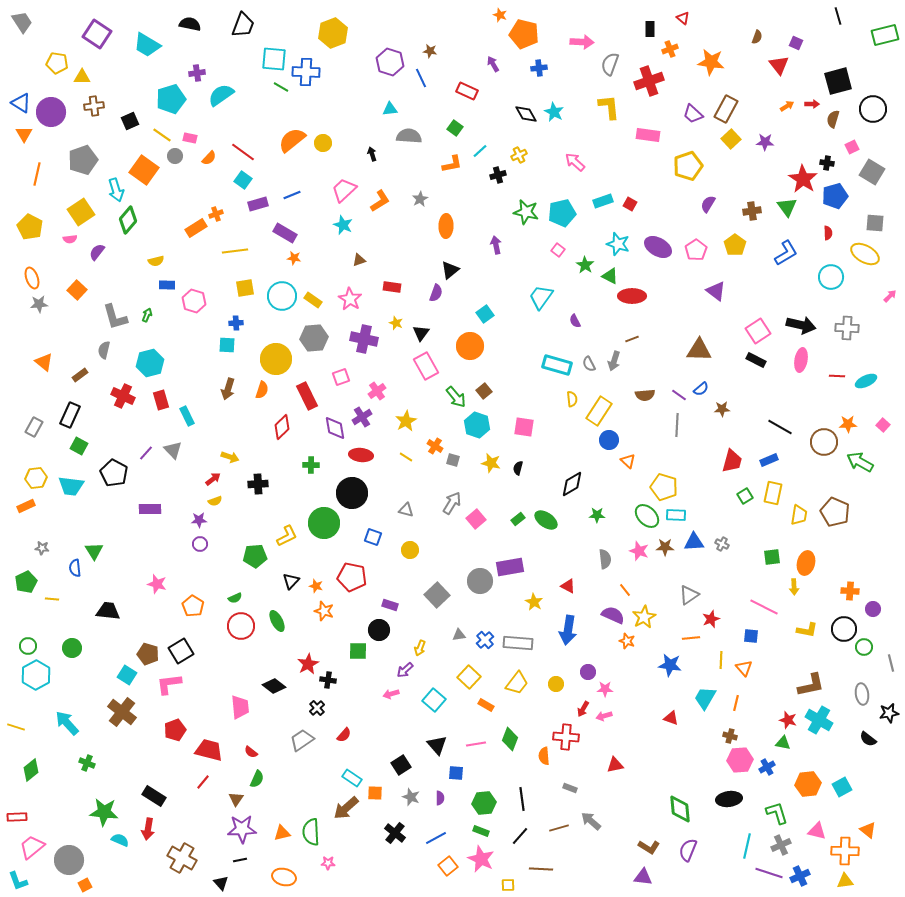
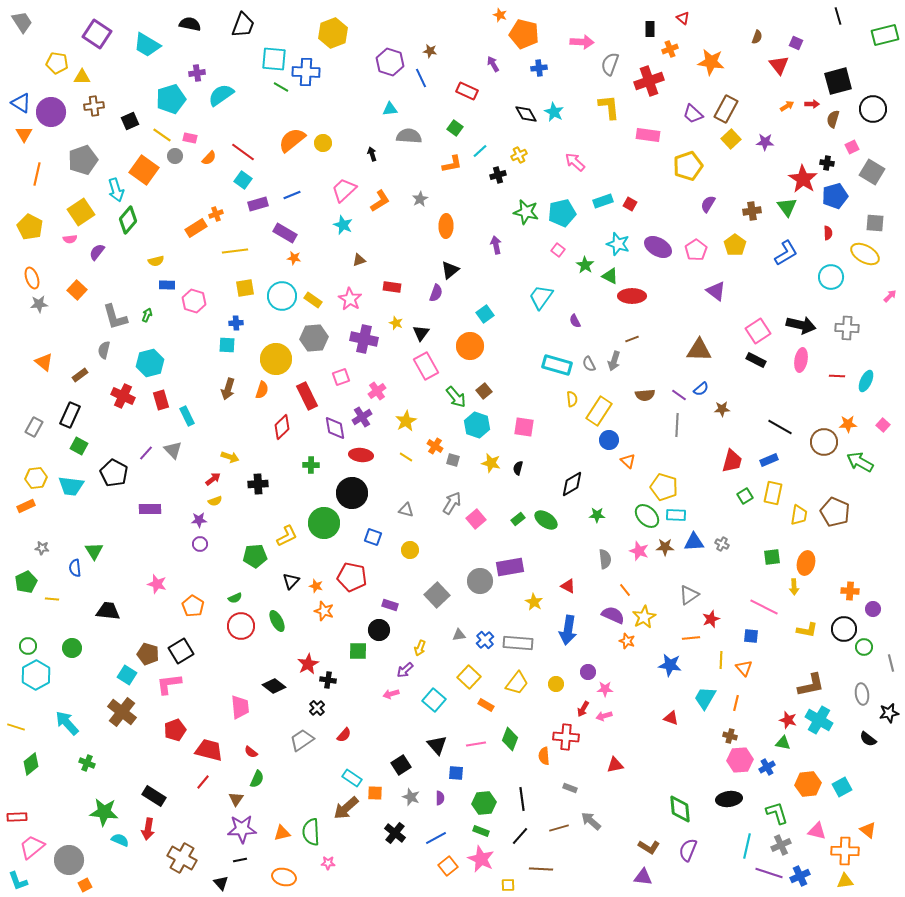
cyan ellipse at (866, 381): rotated 40 degrees counterclockwise
green diamond at (31, 770): moved 6 px up
